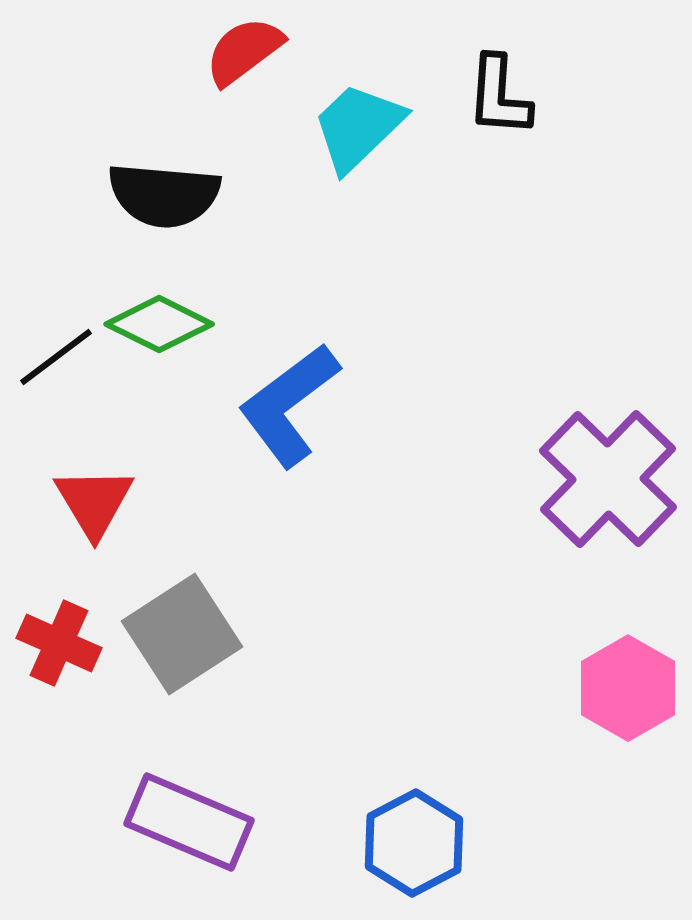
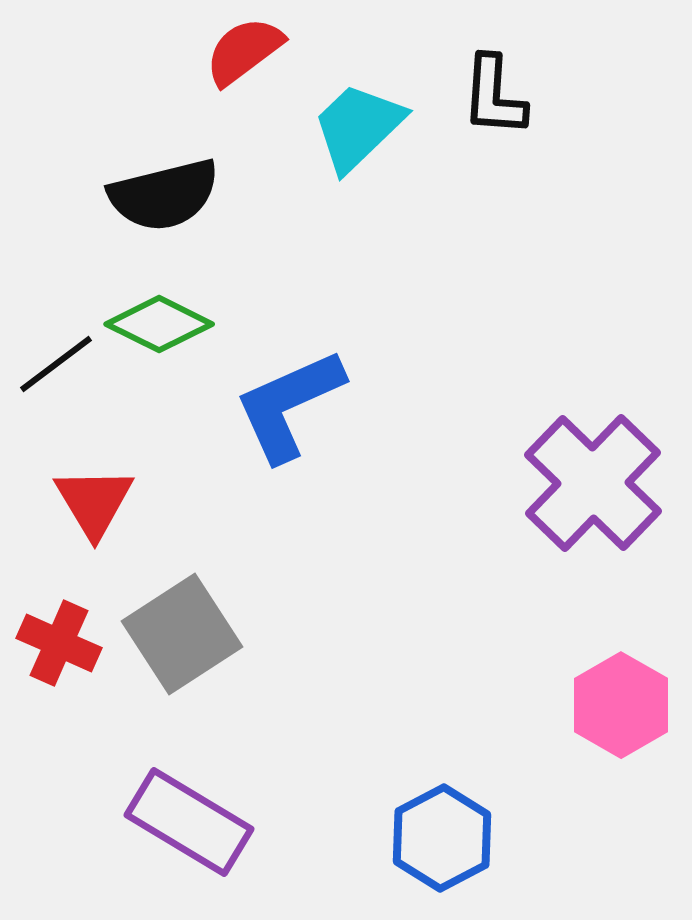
black L-shape: moved 5 px left
black semicircle: rotated 19 degrees counterclockwise
black line: moved 7 px down
blue L-shape: rotated 13 degrees clockwise
purple cross: moved 15 px left, 4 px down
pink hexagon: moved 7 px left, 17 px down
purple rectangle: rotated 8 degrees clockwise
blue hexagon: moved 28 px right, 5 px up
